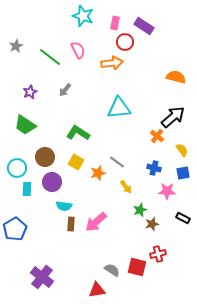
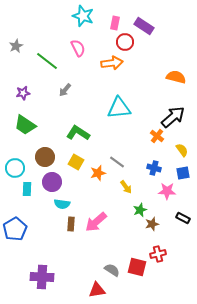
pink semicircle: moved 2 px up
green line: moved 3 px left, 4 px down
purple star: moved 7 px left, 1 px down; rotated 16 degrees clockwise
cyan circle: moved 2 px left
cyan semicircle: moved 2 px left, 2 px up
purple cross: rotated 35 degrees counterclockwise
